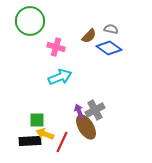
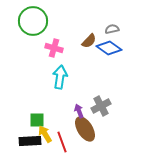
green circle: moved 3 px right
gray semicircle: moved 1 px right; rotated 24 degrees counterclockwise
brown semicircle: moved 5 px down
pink cross: moved 2 px left, 1 px down
cyan arrow: rotated 60 degrees counterclockwise
gray cross: moved 6 px right, 4 px up
brown ellipse: moved 1 px left, 2 px down
yellow arrow: rotated 36 degrees clockwise
red line: rotated 45 degrees counterclockwise
